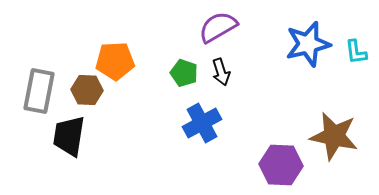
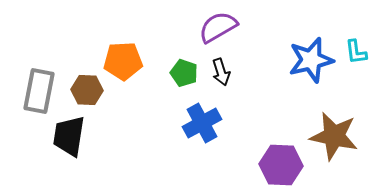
blue star: moved 3 px right, 16 px down
orange pentagon: moved 8 px right
